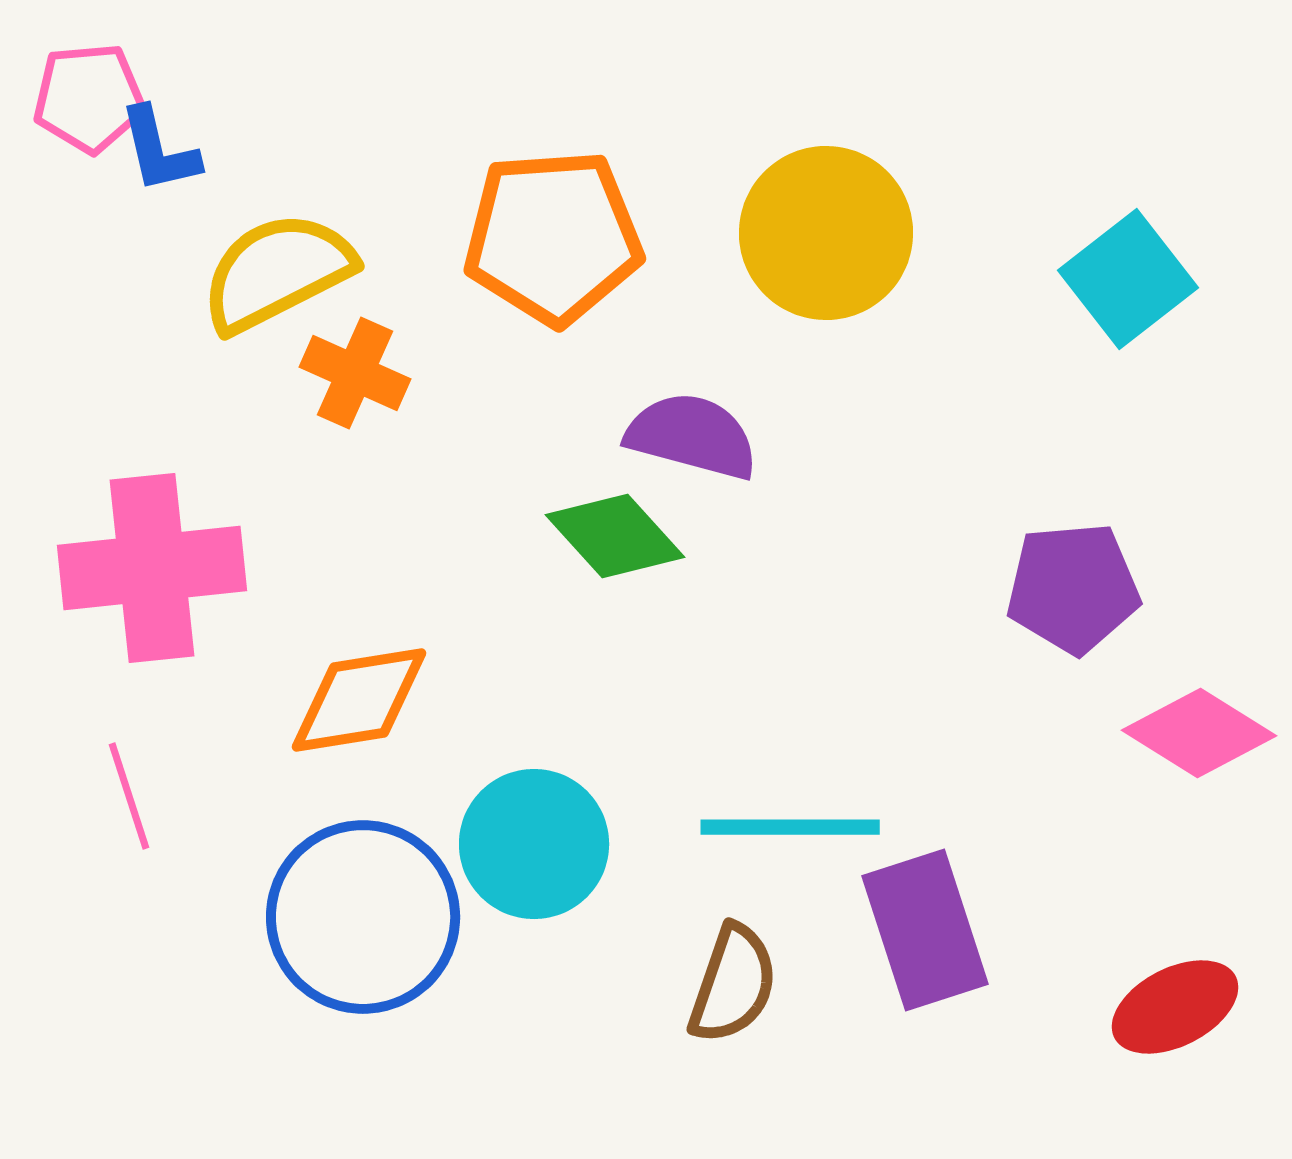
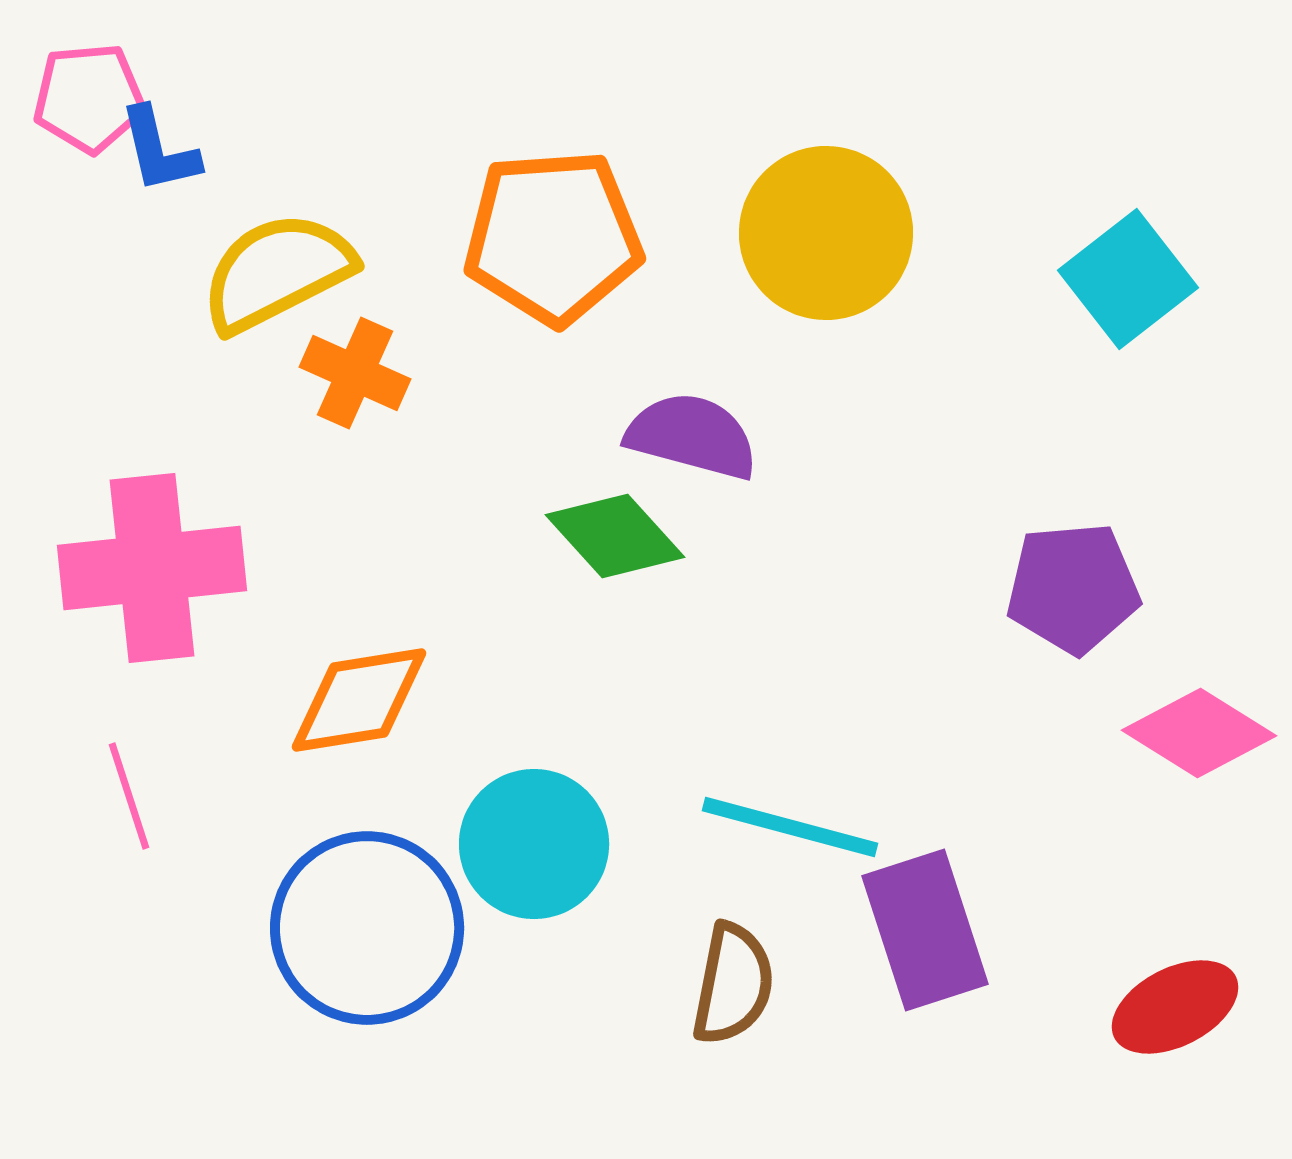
cyan line: rotated 15 degrees clockwise
blue circle: moved 4 px right, 11 px down
brown semicircle: rotated 8 degrees counterclockwise
